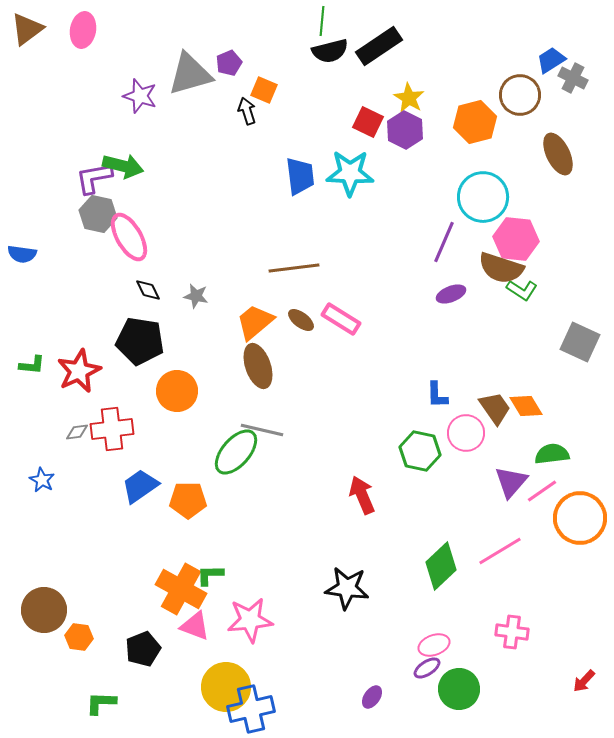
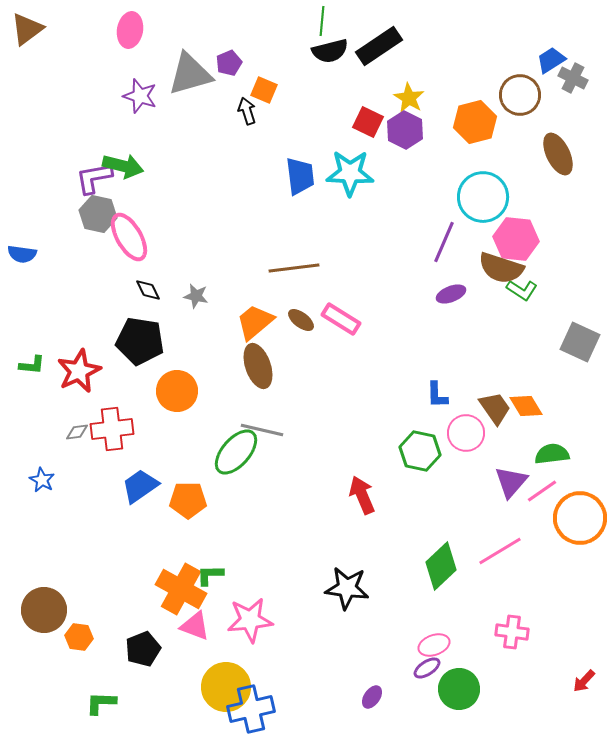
pink ellipse at (83, 30): moved 47 px right
